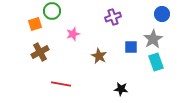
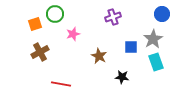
green circle: moved 3 px right, 3 px down
black star: moved 1 px right, 12 px up
